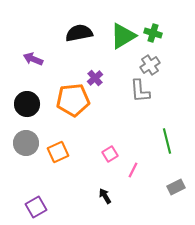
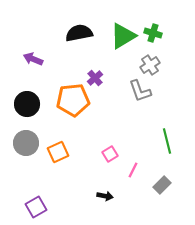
gray L-shape: rotated 15 degrees counterclockwise
gray rectangle: moved 14 px left, 2 px up; rotated 18 degrees counterclockwise
black arrow: rotated 133 degrees clockwise
